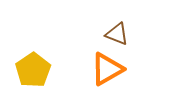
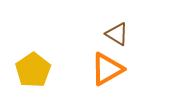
brown triangle: rotated 10 degrees clockwise
